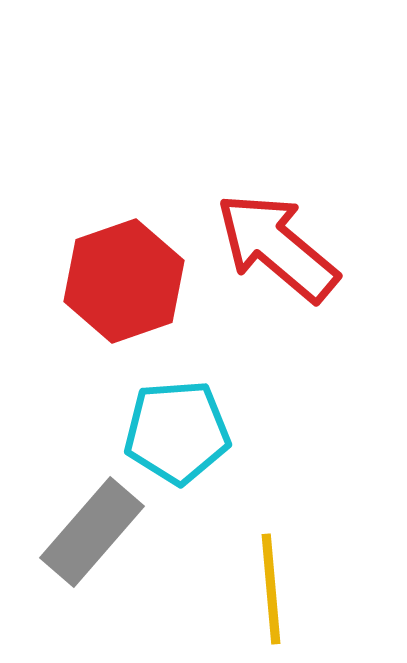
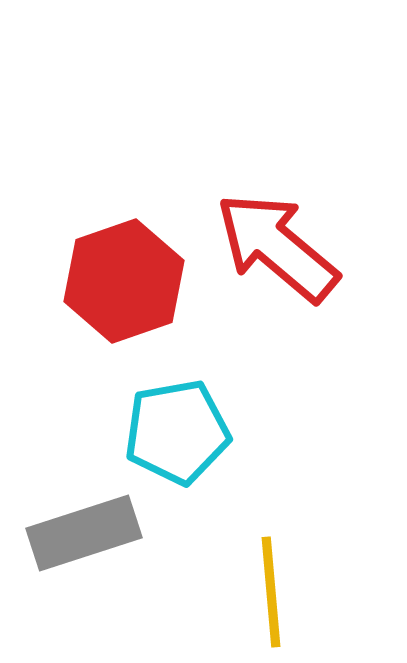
cyan pentagon: rotated 6 degrees counterclockwise
gray rectangle: moved 8 px left, 1 px down; rotated 31 degrees clockwise
yellow line: moved 3 px down
